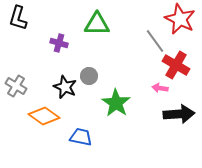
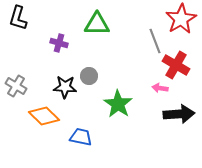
red star: moved 1 px right; rotated 16 degrees clockwise
gray line: rotated 15 degrees clockwise
black star: rotated 20 degrees counterclockwise
green star: moved 2 px right, 1 px down
orange diamond: rotated 8 degrees clockwise
